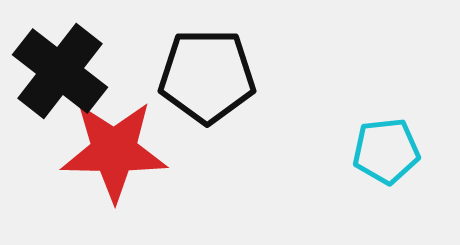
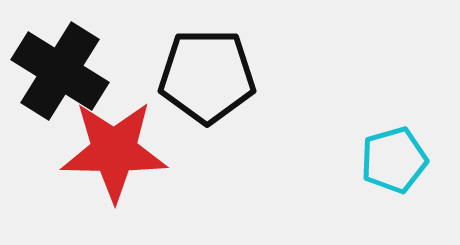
black cross: rotated 6 degrees counterclockwise
cyan pentagon: moved 8 px right, 9 px down; rotated 10 degrees counterclockwise
